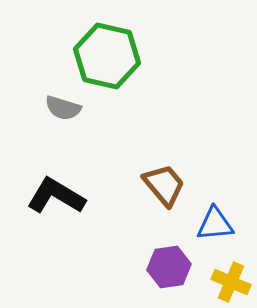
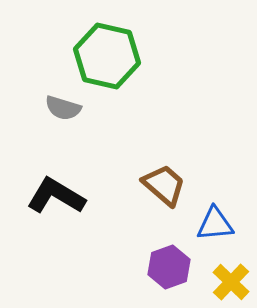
brown trapezoid: rotated 9 degrees counterclockwise
purple hexagon: rotated 12 degrees counterclockwise
yellow cross: rotated 21 degrees clockwise
